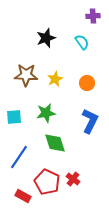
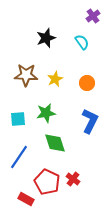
purple cross: rotated 32 degrees counterclockwise
cyan square: moved 4 px right, 2 px down
red rectangle: moved 3 px right, 3 px down
